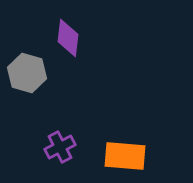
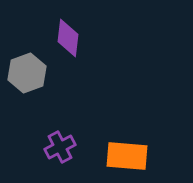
gray hexagon: rotated 24 degrees clockwise
orange rectangle: moved 2 px right
